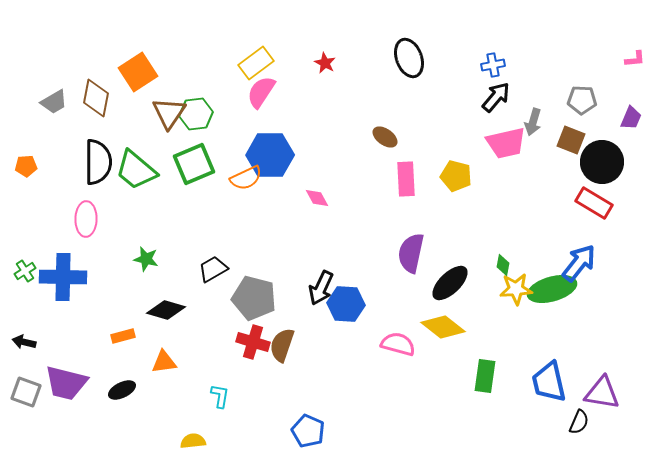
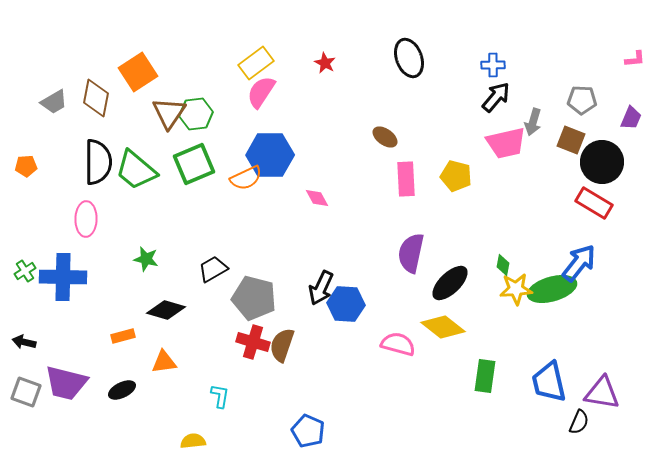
blue cross at (493, 65): rotated 10 degrees clockwise
